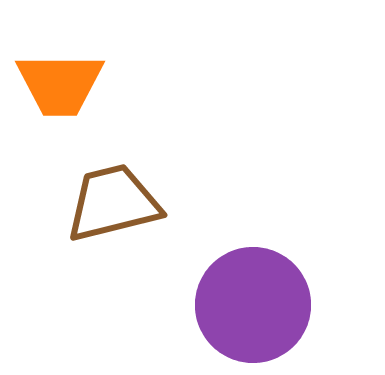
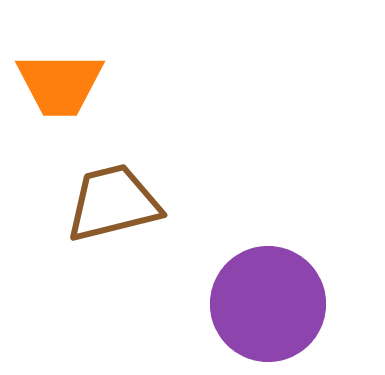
purple circle: moved 15 px right, 1 px up
